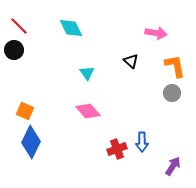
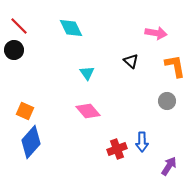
gray circle: moved 5 px left, 8 px down
blue diamond: rotated 16 degrees clockwise
purple arrow: moved 4 px left
